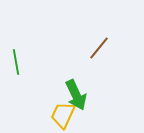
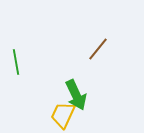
brown line: moved 1 px left, 1 px down
